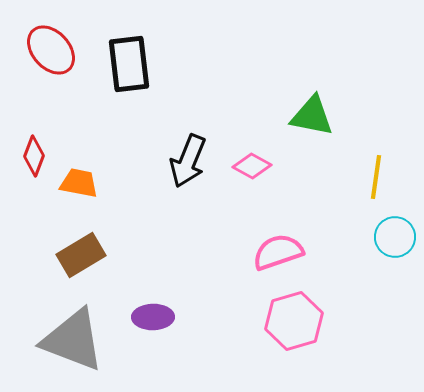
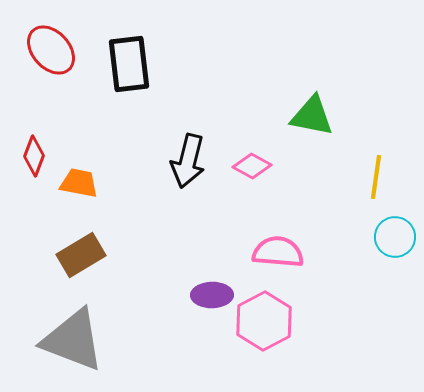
black arrow: rotated 8 degrees counterclockwise
pink semicircle: rotated 24 degrees clockwise
purple ellipse: moved 59 px right, 22 px up
pink hexagon: moved 30 px left; rotated 12 degrees counterclockwise
